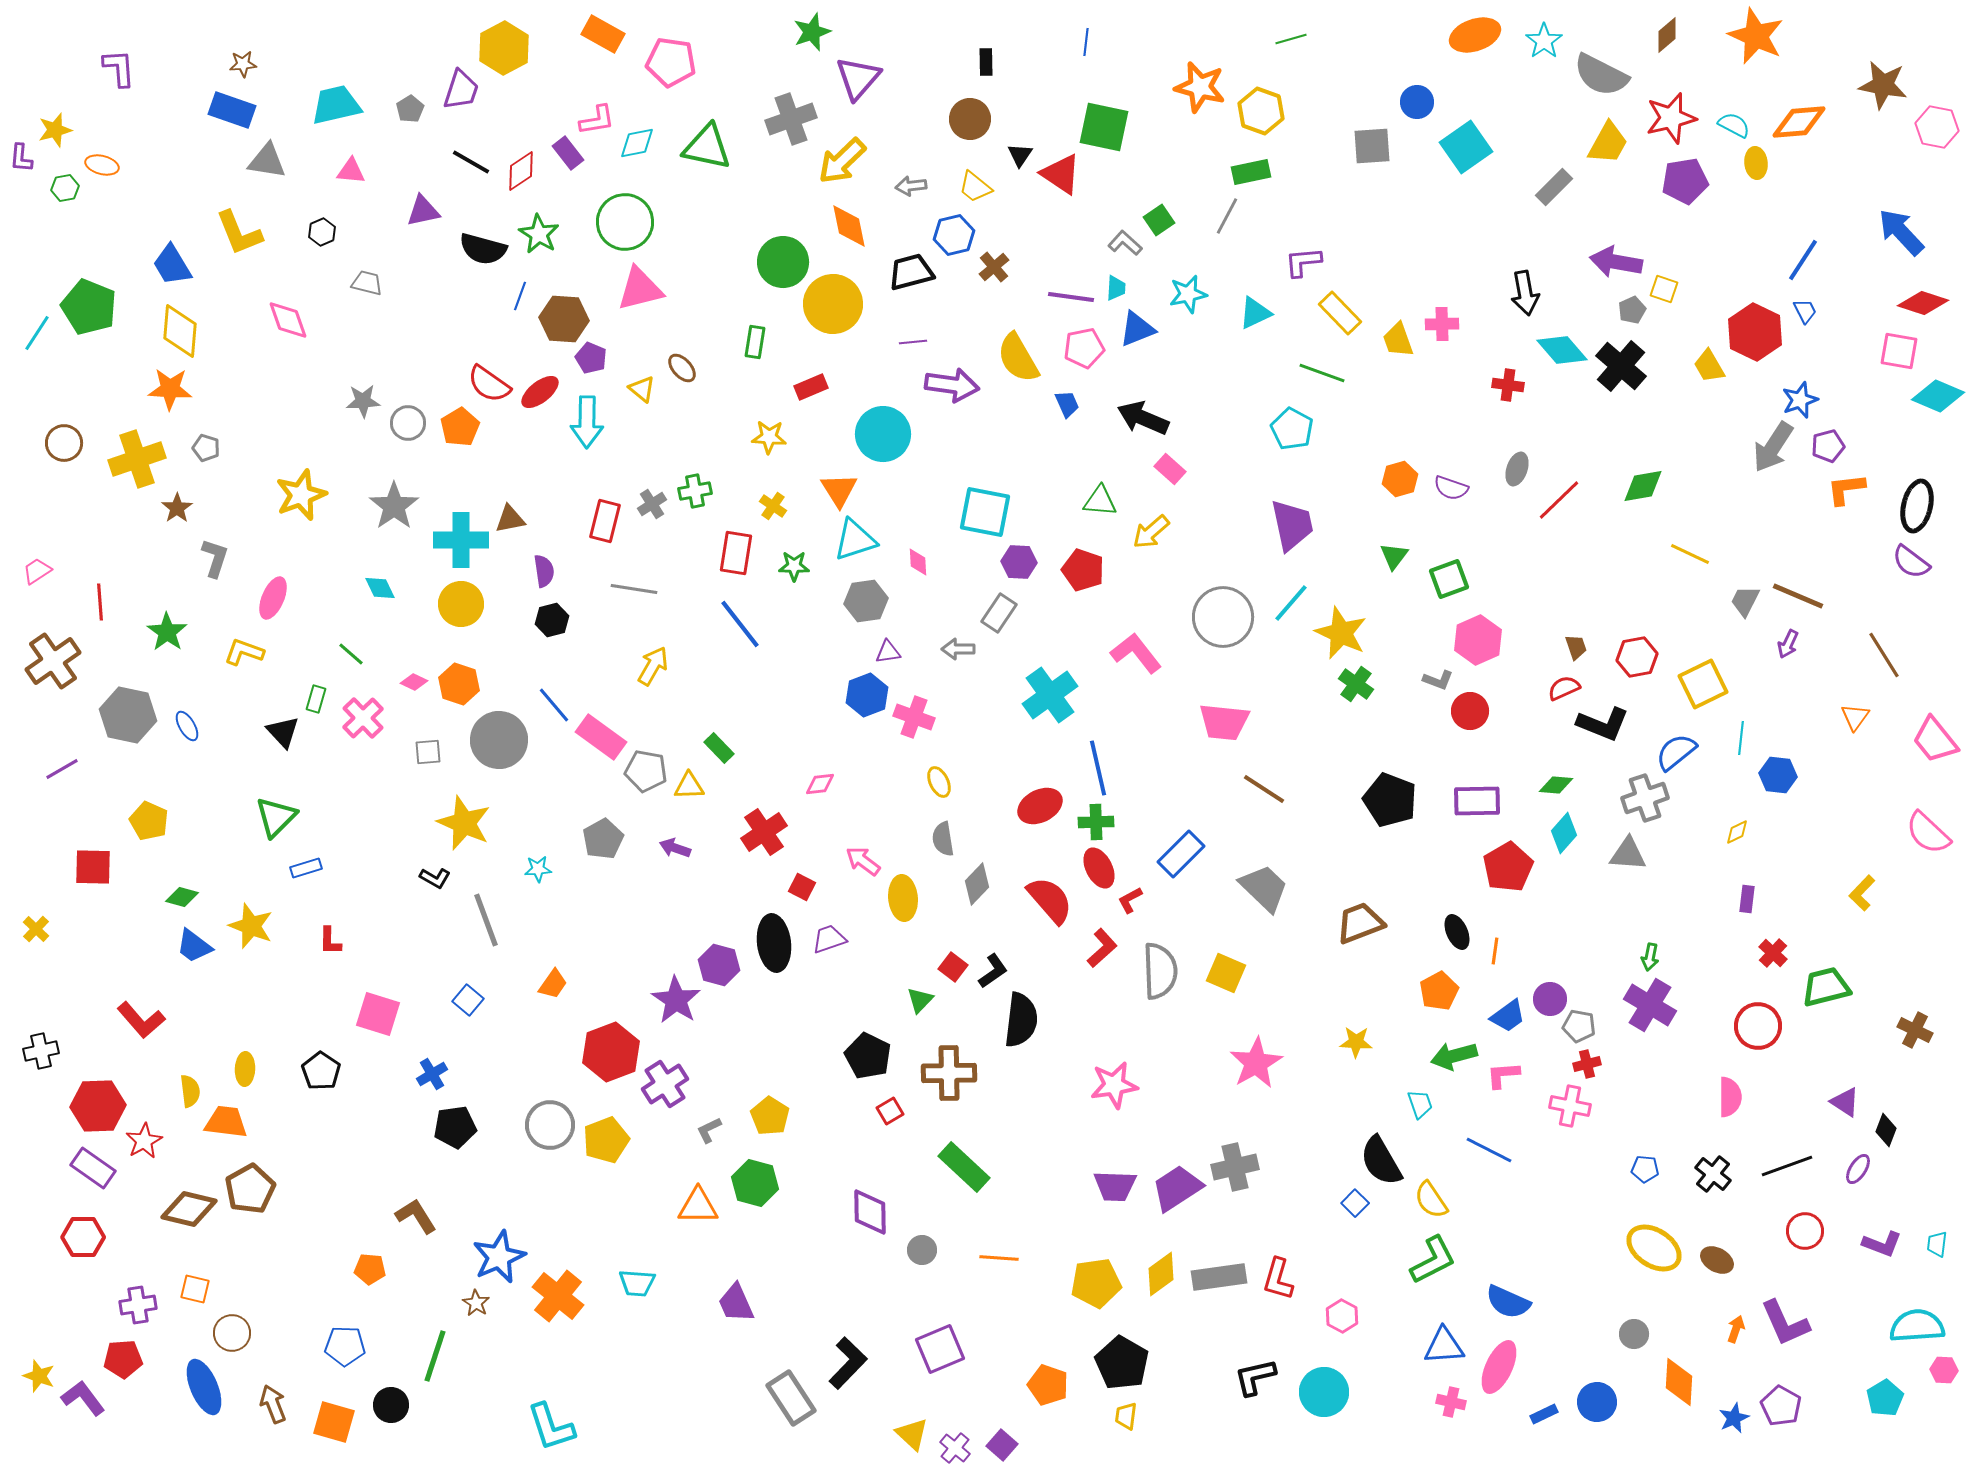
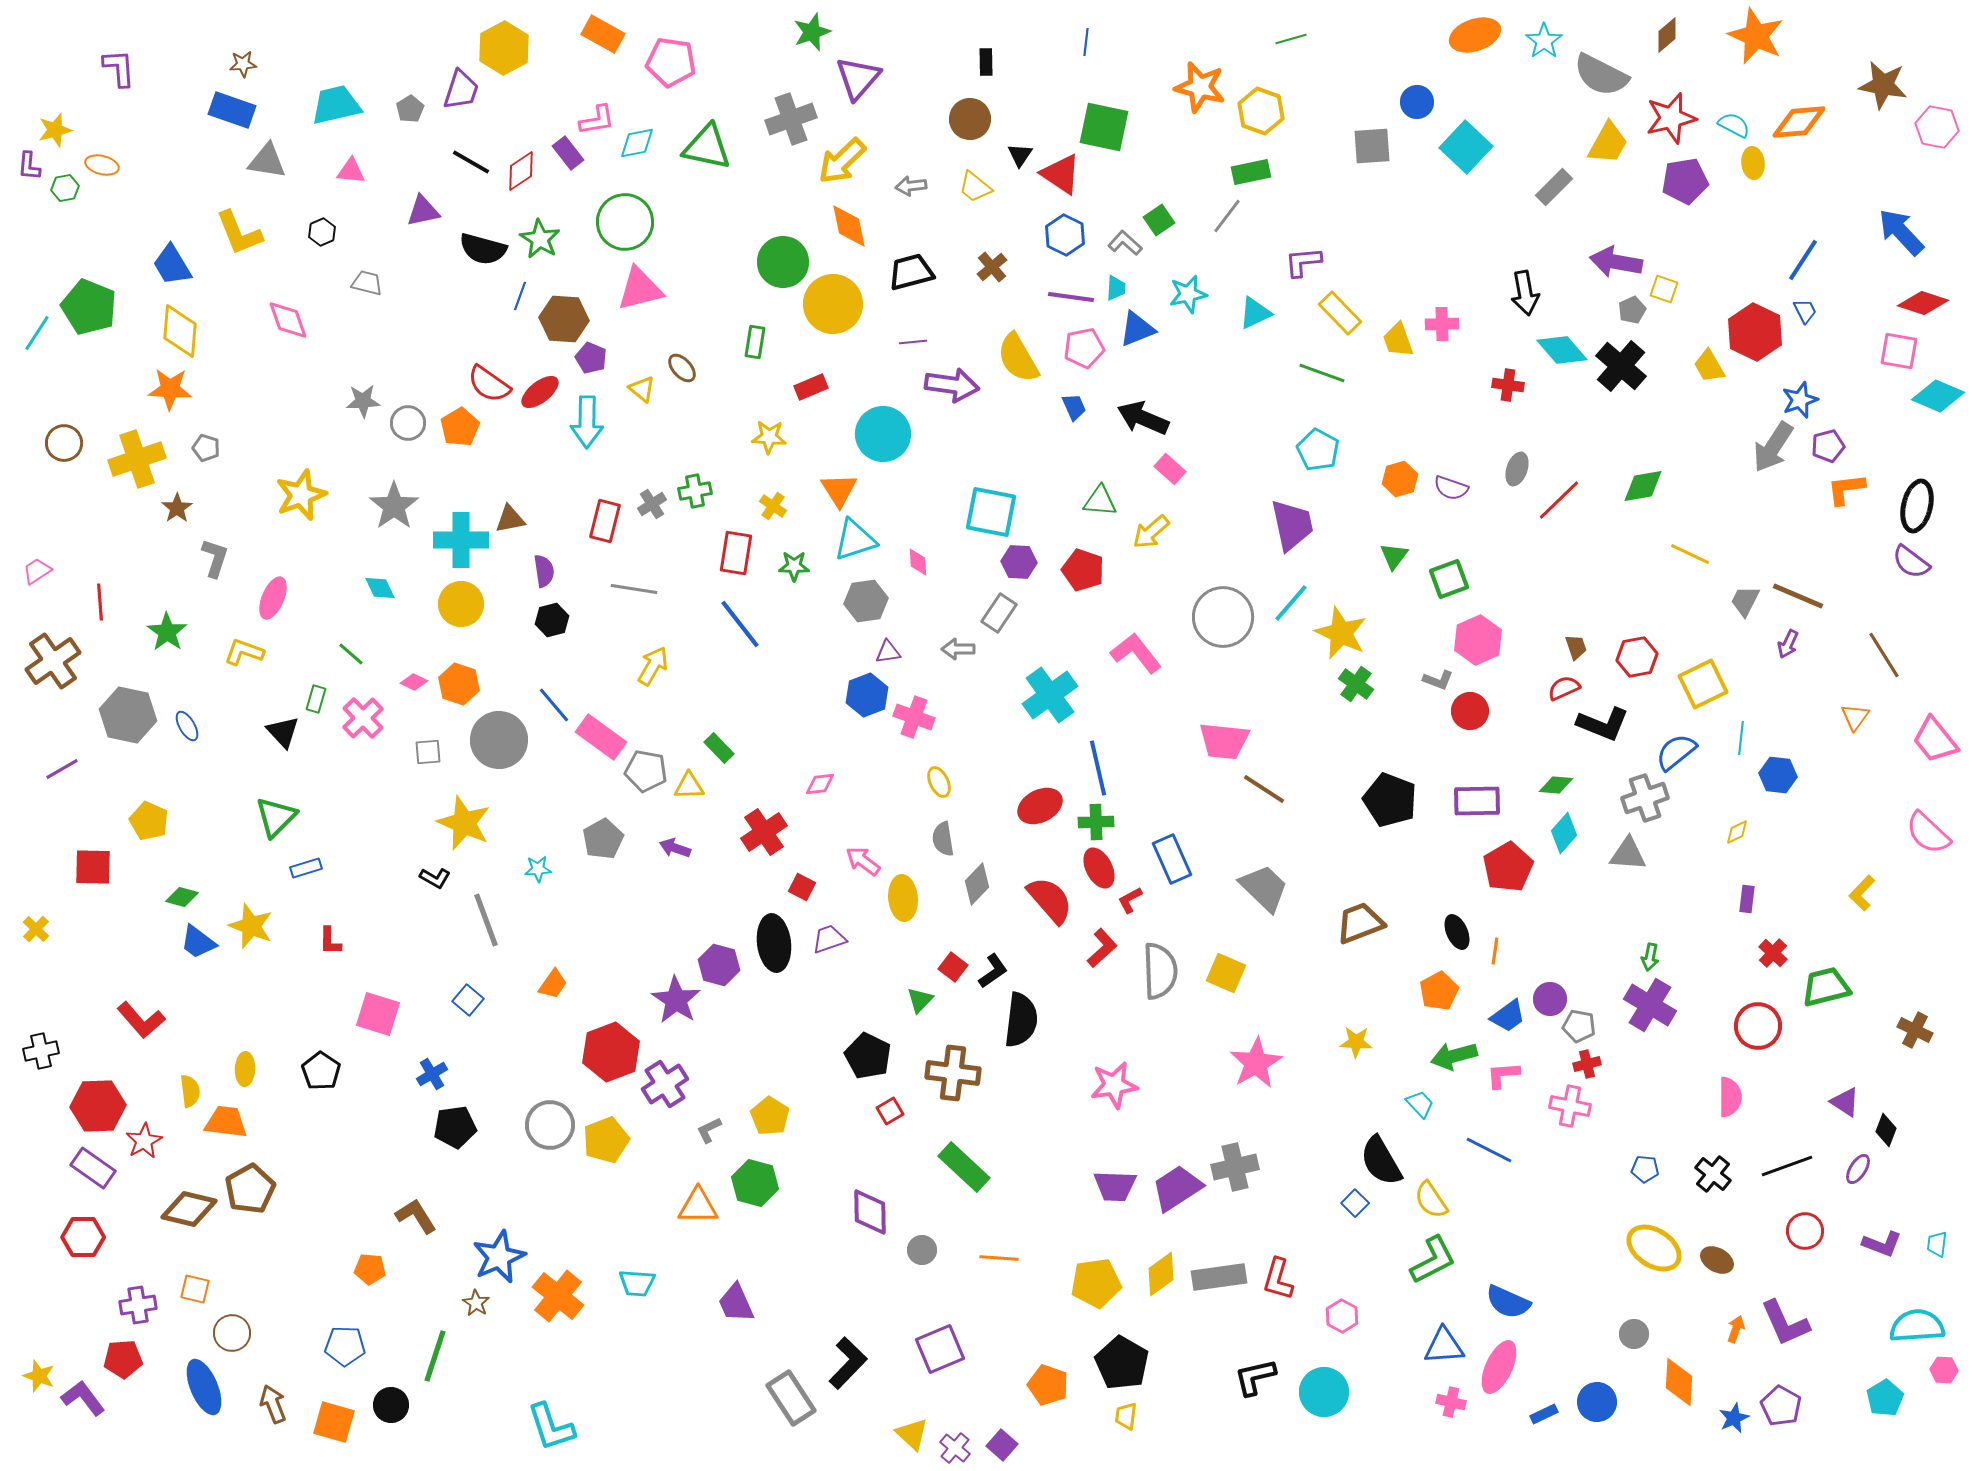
cyan square at (1466, 147): rotated 12 degrees counterclockwise
purple L-shape at (21, 158): moved 8 px right, 8 px down
yellow ellipse at (1756, 163): moved 3 px left
gray line at (1227, 216): rotated 9 degrees clockwise
green star at (539, 234): moved 1 px right, 5 px down
blue hexagon at (954, 235): moved 111 px right; rotated 21 degrees counterclockwise
brown cross at (994, 267): moved 2 px left
blue trapezoid at (1067, 404): moved 7 px right, 3 px down
cyan pentagon at (1292, 429): moved 26 px right, 21 px down
cyan square at (985, 512): moved 6 px right
pink trapezoid at (1224, 722): moved 19 px down
blue rectangle at (1181, 854): moved 9 px left, 5 px down; rotated 69 degrees counterclockwise
blue trapezoid at (194, 946): moved 4 px right, 4 px up
brown cross at (949, 1073): moved 4 px right; rotated 8 degrees clockwise
cyan trapezoid at (1420, 1104): rotated 24 degrees counterclockwise
